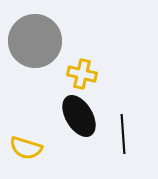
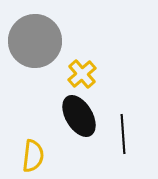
yellow cross: rotated 36 degrees clockwise
yellow semicircle: moved 7 px right, 8 px down; rotated 100 degrees counterclockwise
